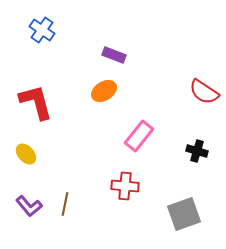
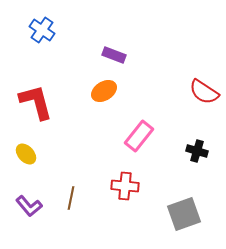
brown line: moved 6 px right, 6 px up
